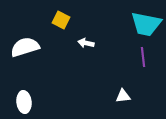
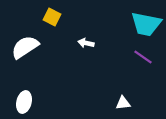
yellow square: moved 9 px left, 3 px up
white semicircle: rotated 16 degrees counterclockwise
purple line: rotated 48 degrees counterclockwise
white triangle: moved 7 px down
white ellipse: rotated 20 degrees clockwise
